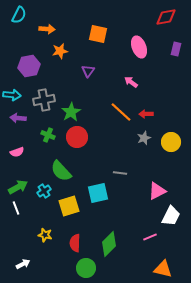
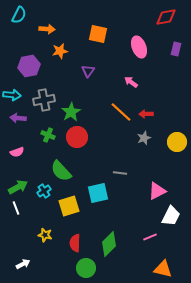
yellow circle: moved 6 px right
